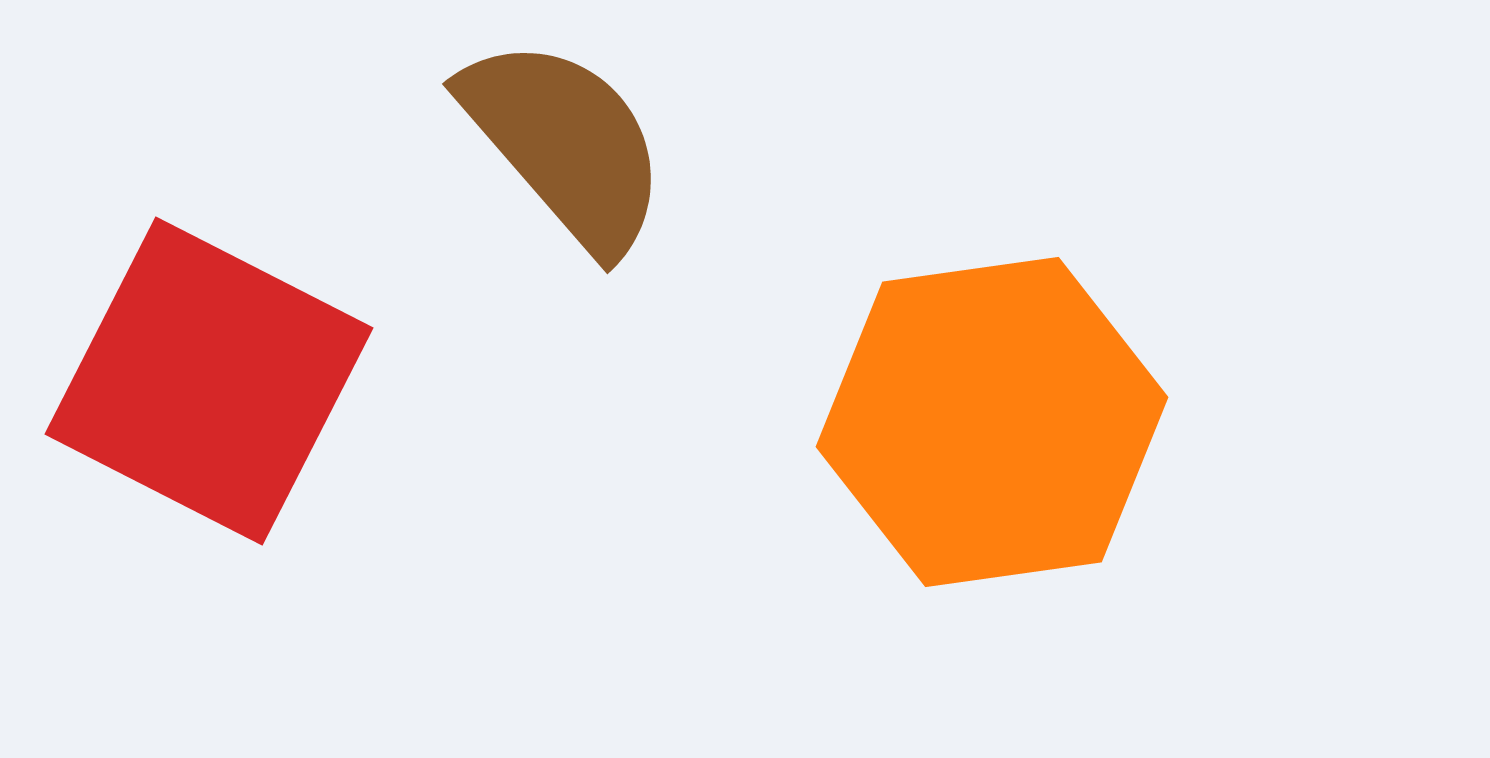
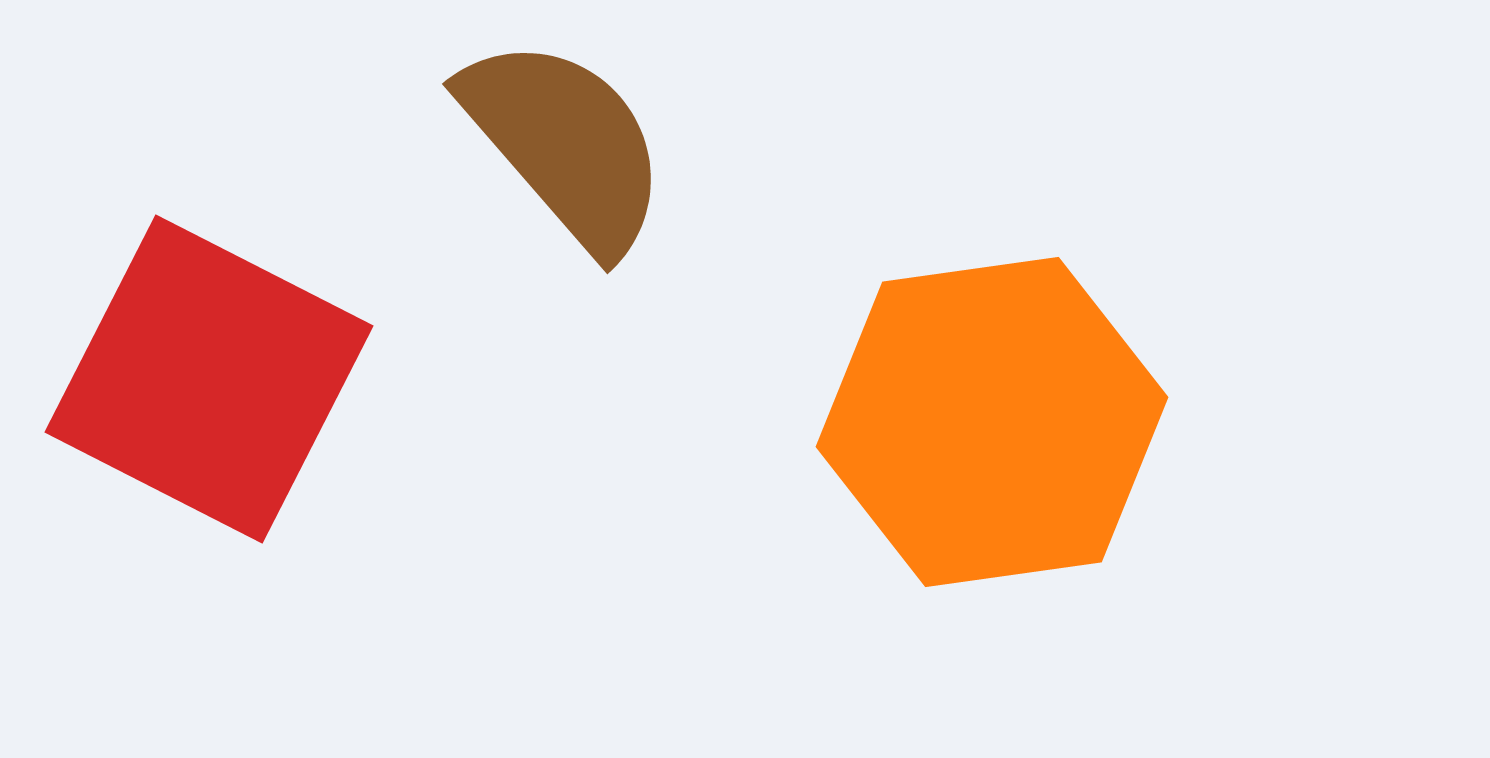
red square: moved 2 px up
